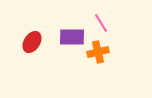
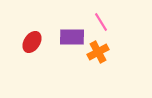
pink line: moved 1 px up
orange cross: rotated 15 degrees counterclockwise
